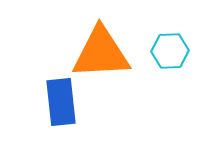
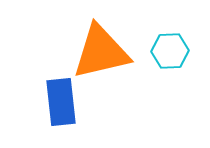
orange triangle: moved 1 px up; rotated 10 degrees counterclockwise
